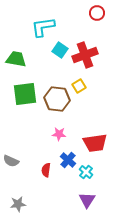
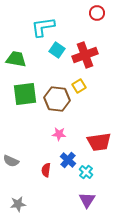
cyan square: moved 3 px left
red trapezoid: moved 4 px right, 1 px up
